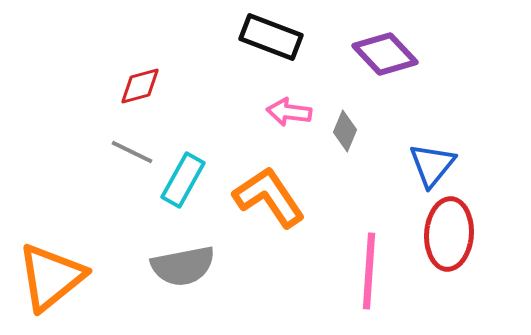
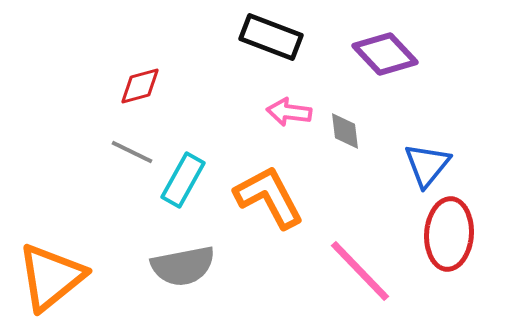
gray diamond: rotated 30 degrees counterclockwise
blue triangle: moved 5 px left
orange L-shape: rotated 6 degrees clockwise
pink line: moved 9 px left; rotated 48 degrees counterclockwise
